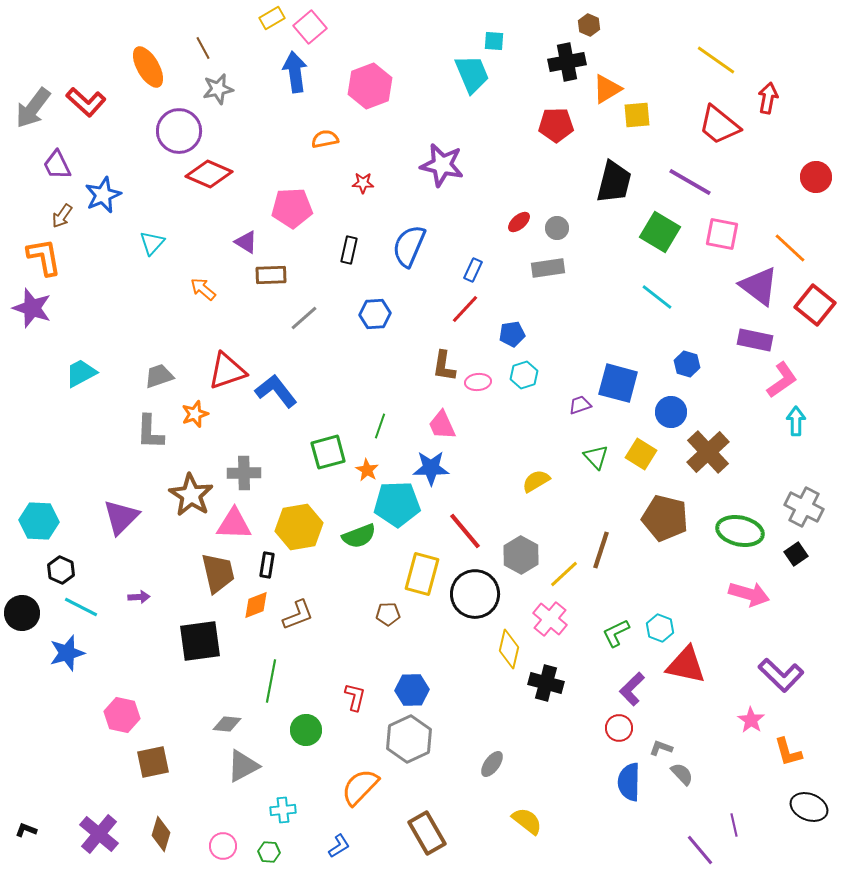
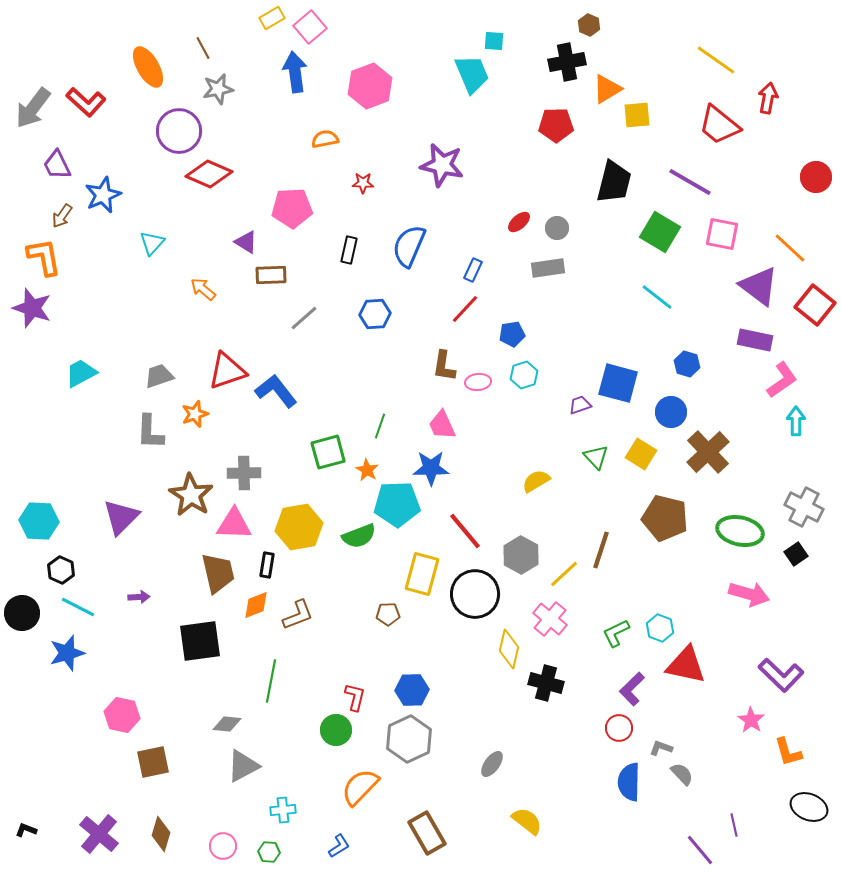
cyan line at (81, 607): moved 3 px left
green circle at (306, 730): moved 30 px right
